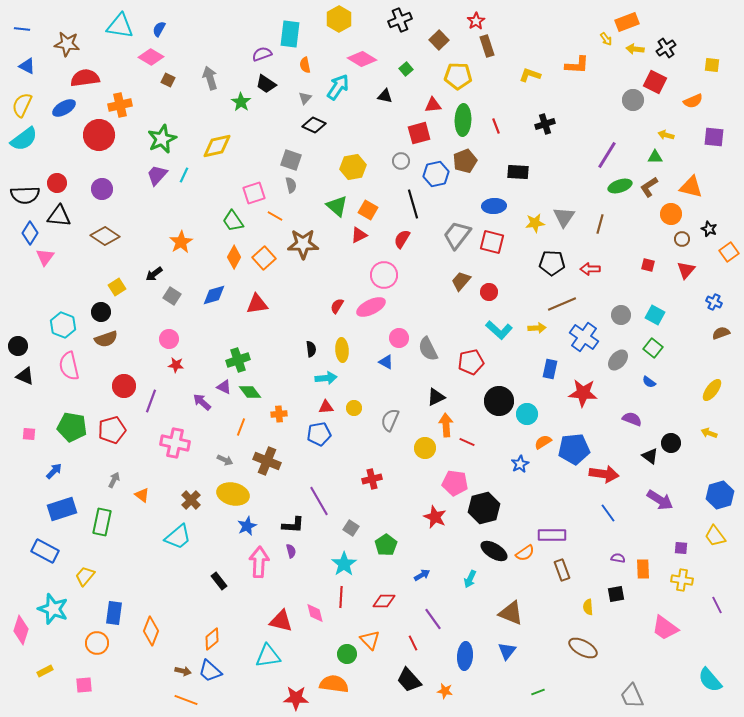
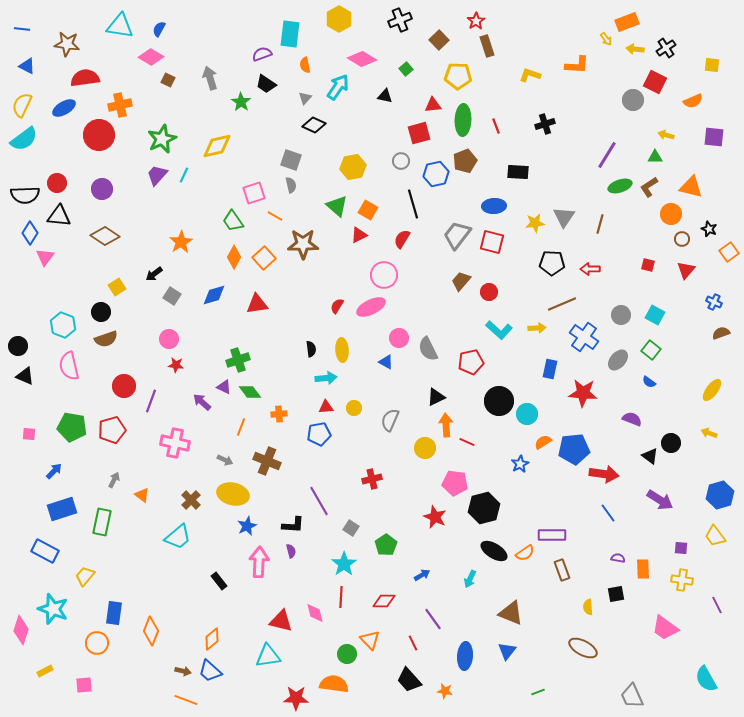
green square at (653, 348): moved 2 px left, 2 px down
cyan semicircle at (710, 680): moved 4 px left, 1 px up; rotated 12 degrees clockwise
